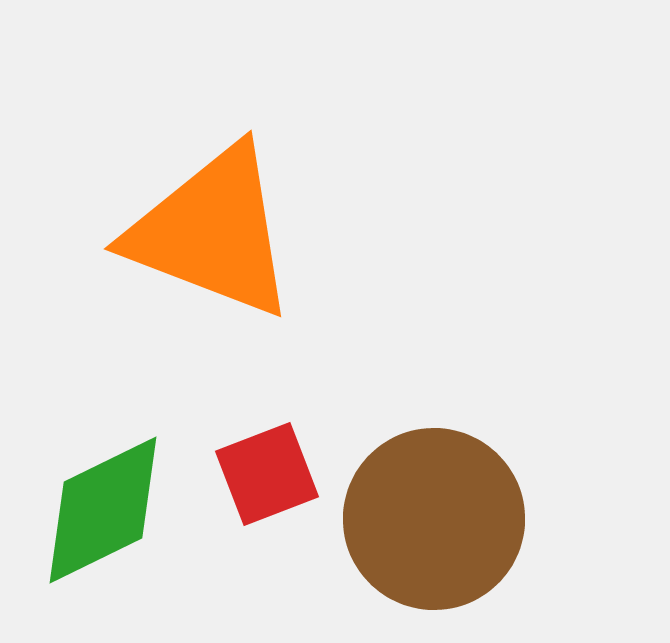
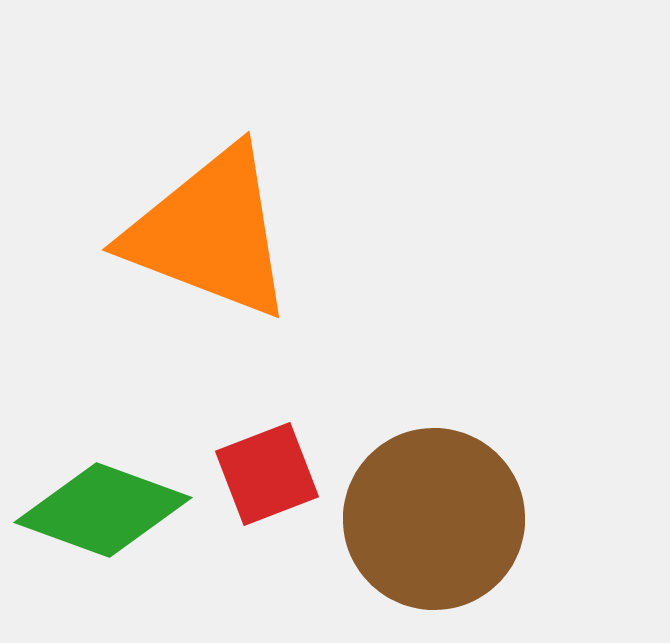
orange triangle: moved 2 px left, 1 px down
green diamond: rotated 46 degrees clockwise
